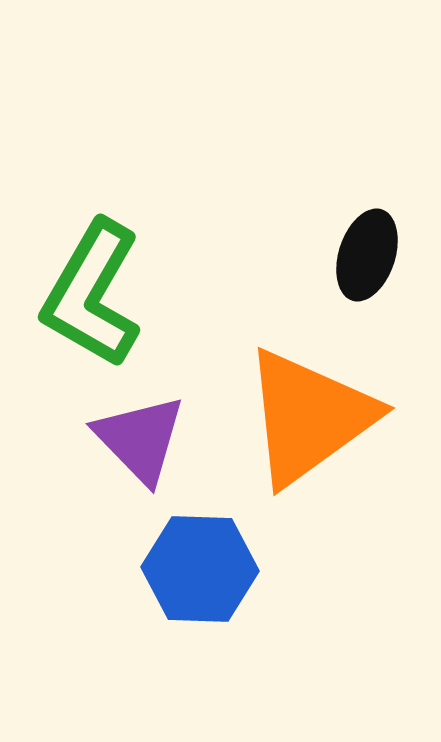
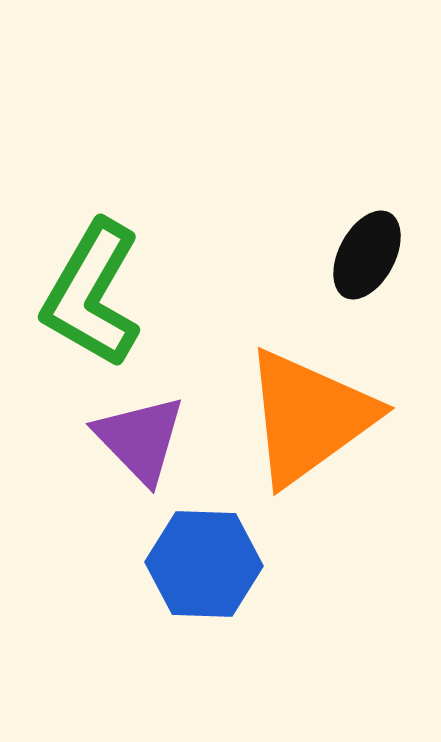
black ellipse: rotated 10 degrees clockwise
blue hexagon: moved 4 px right, 5 px up
